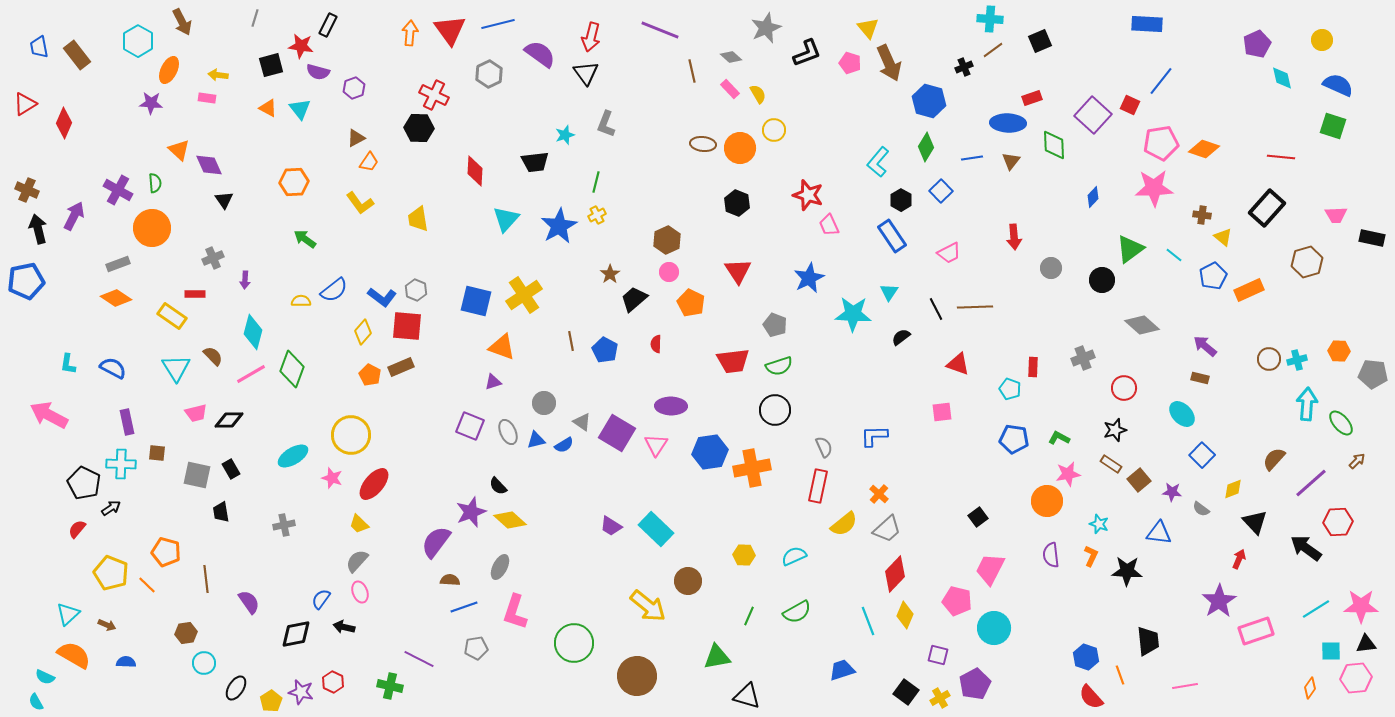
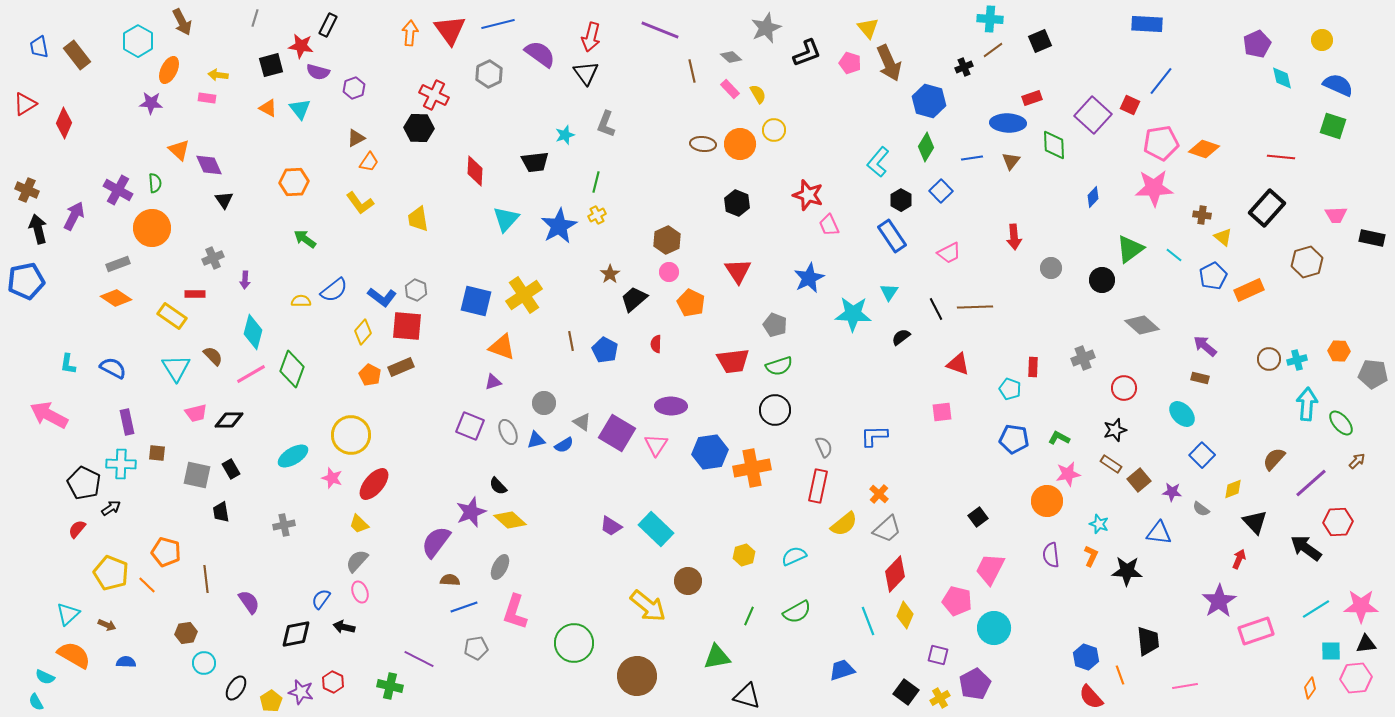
orange circle at (740, 148): moved 4 px up
yellow hexagon at (744, 555): rotated 20 degrees counterclockwise
